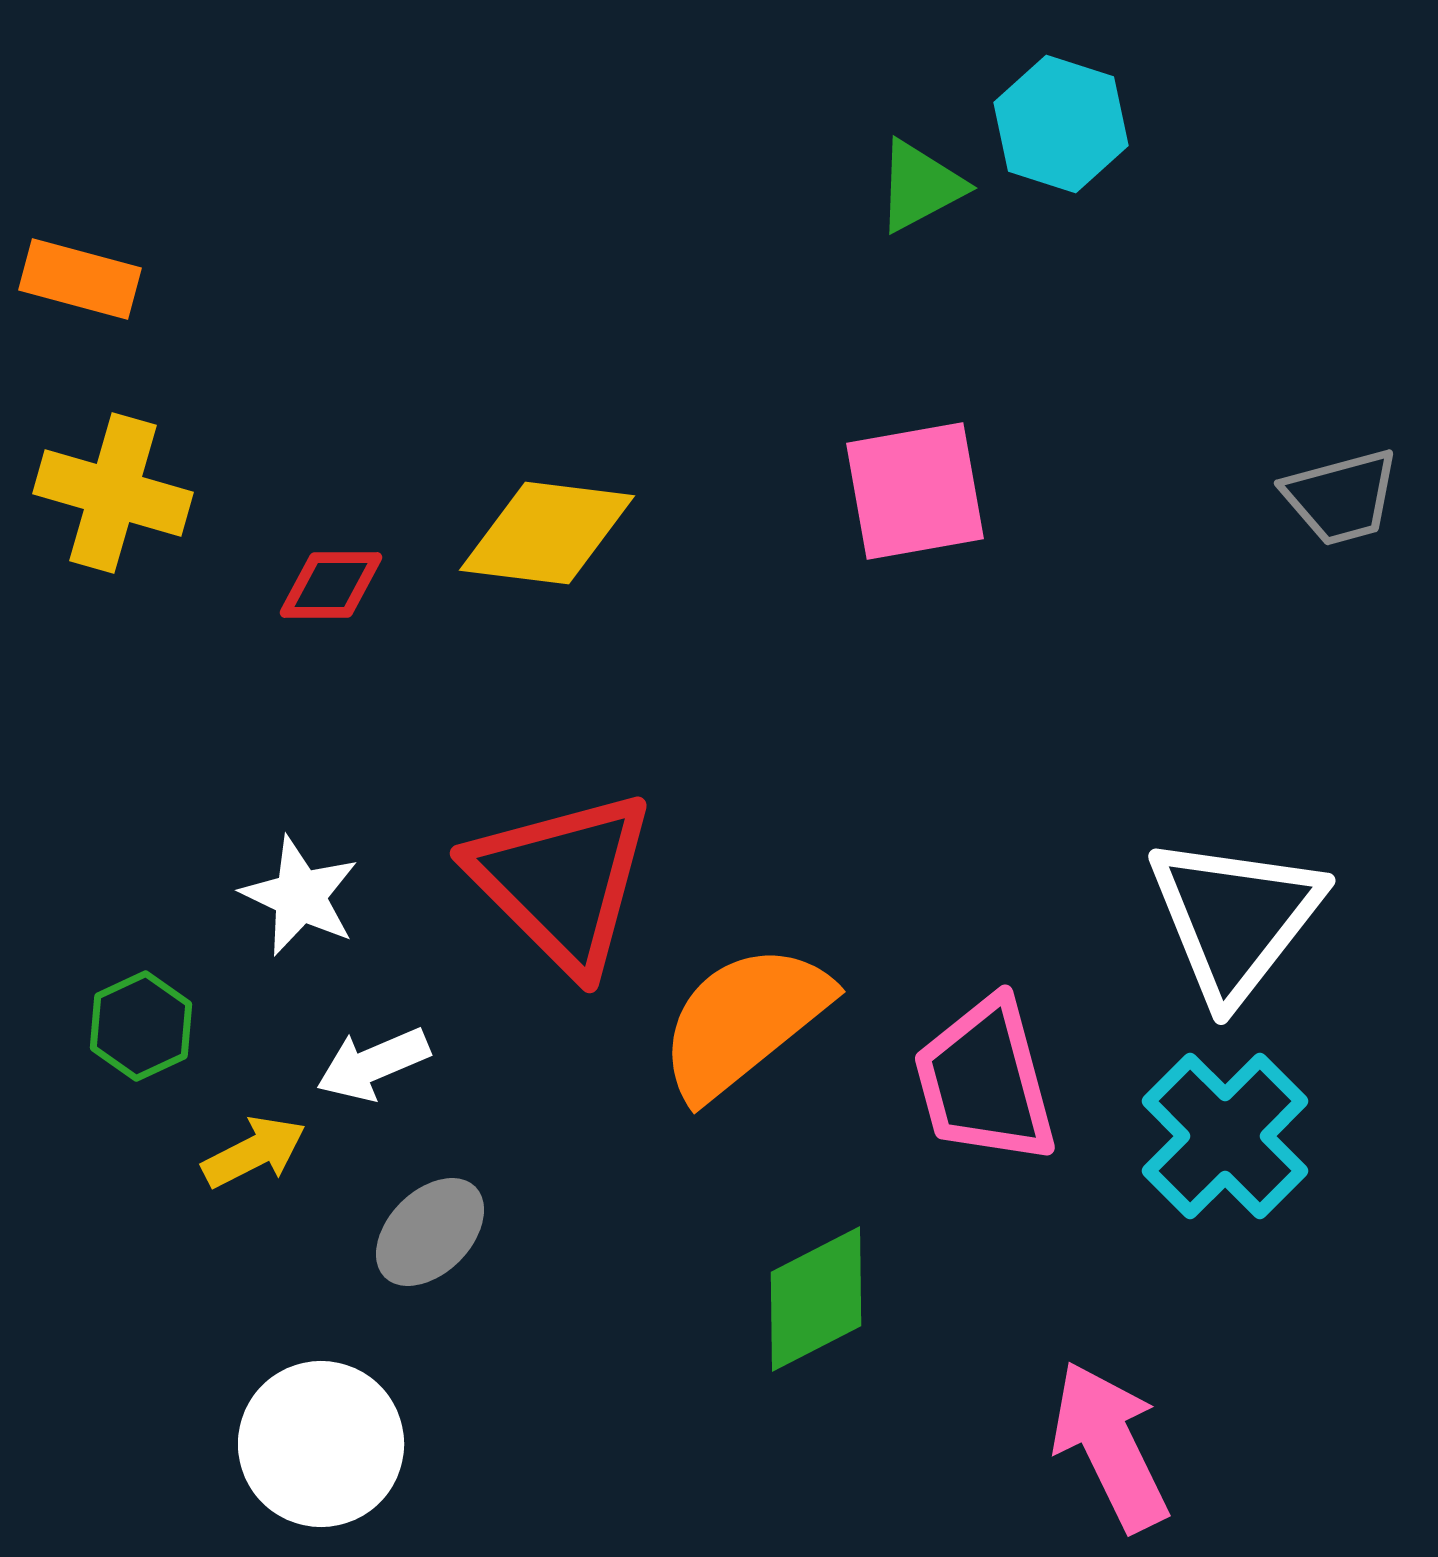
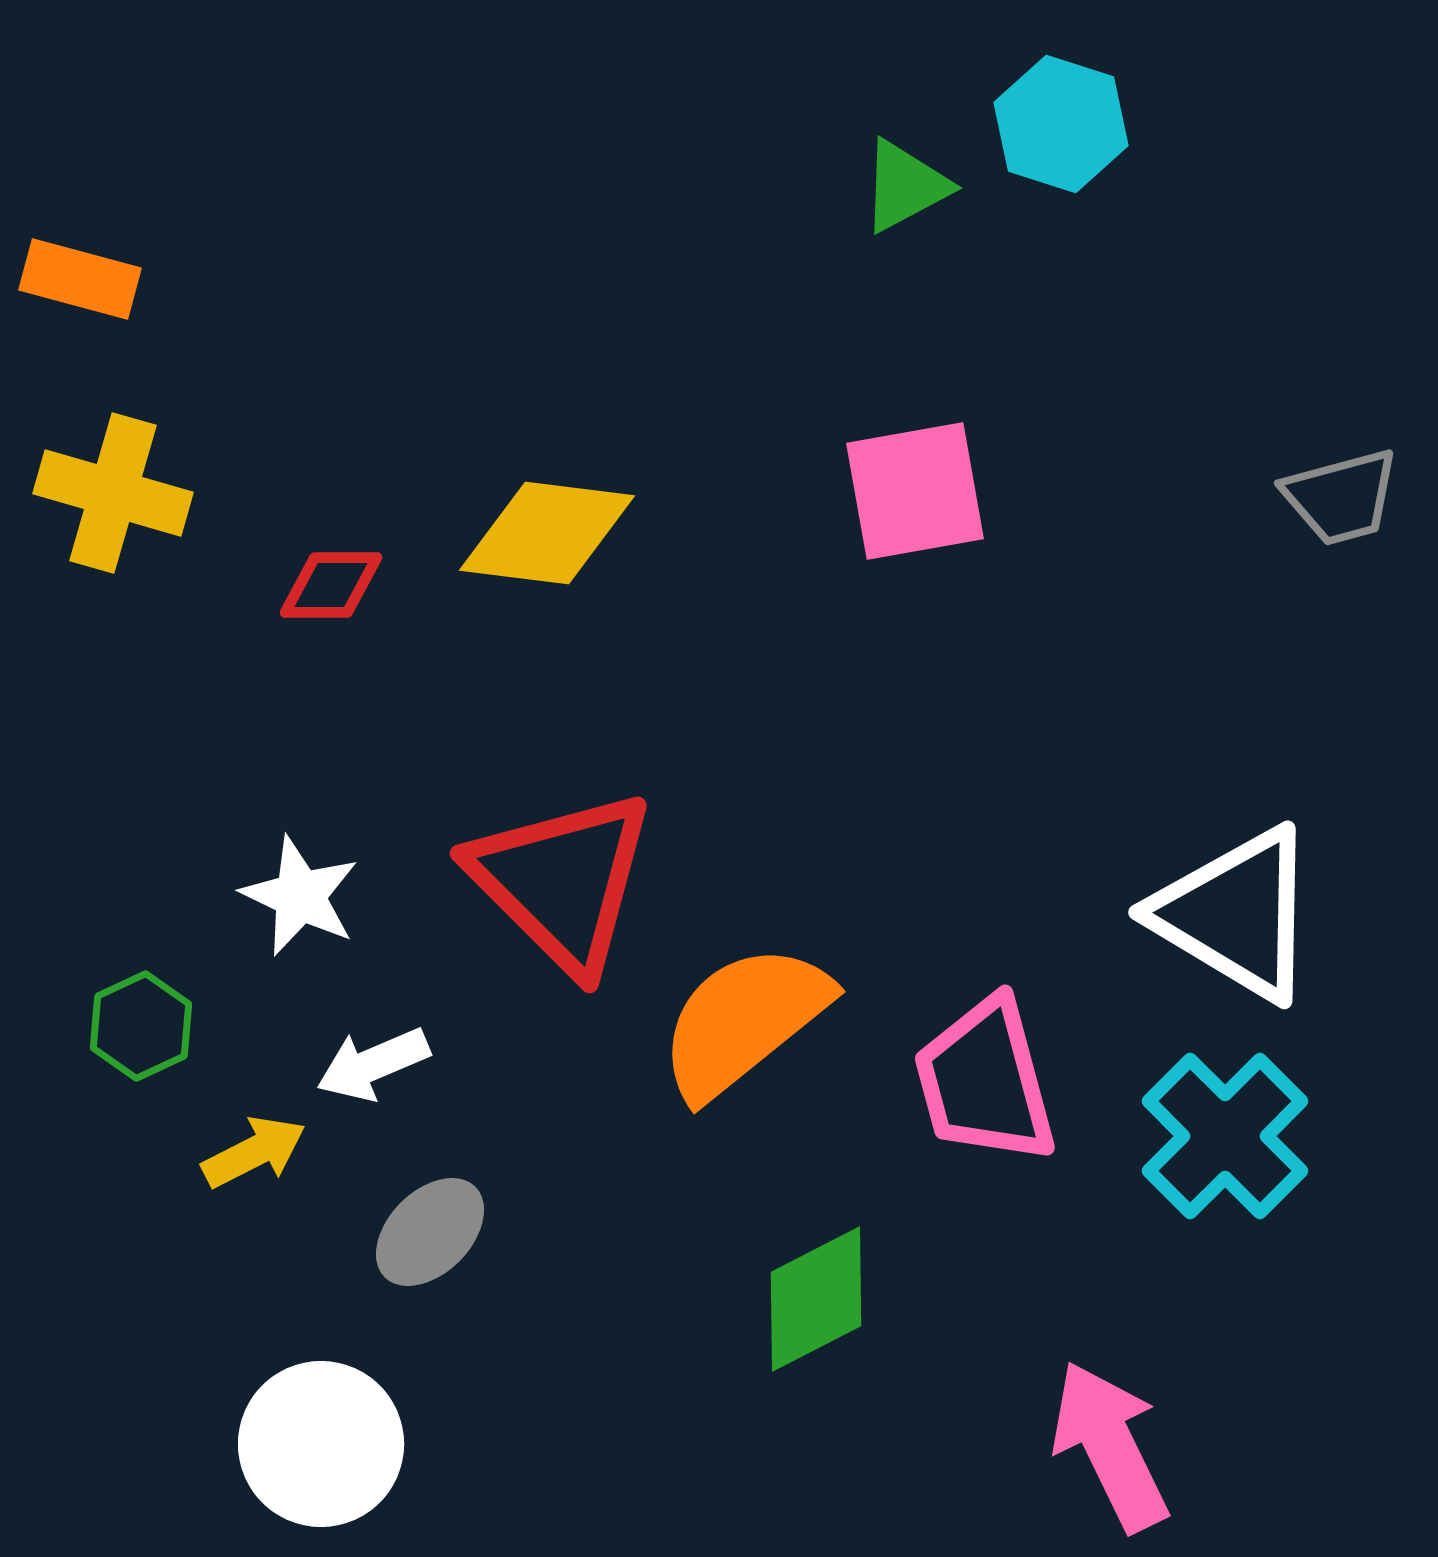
green triangle: moved 15 px left
white triangle: moved 1 px right, 4 px up; rotated 37 degrees counterclockwise
